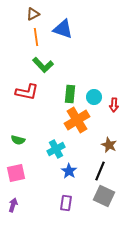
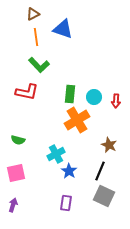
green L-shape: moved 4 px left
red arrow: moved 2 px right, 4 px up
cyan cross: moved 5 px down
